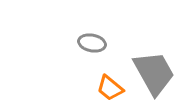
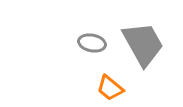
gray trapezoid: moved 11 px left, 29 px up
